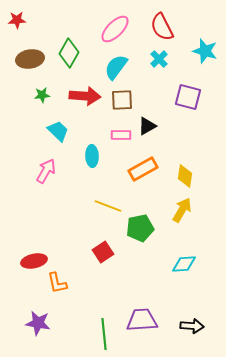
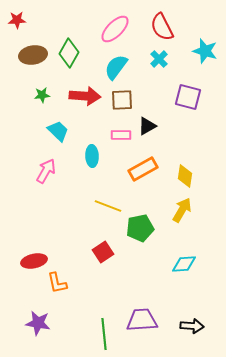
brown ellipse: moved 3 px right, 4 px up
